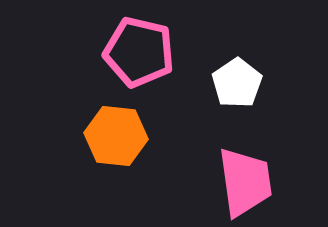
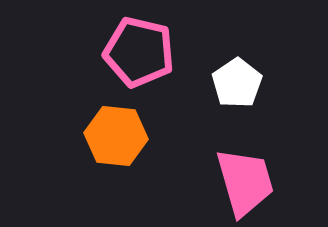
pink trapezoid: rotated 8 degrees counterclockwise
